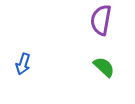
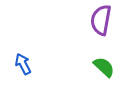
blue arrow: rotated 135 degrees clockwise
